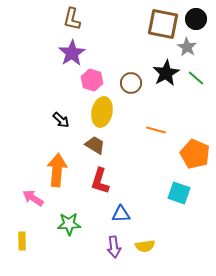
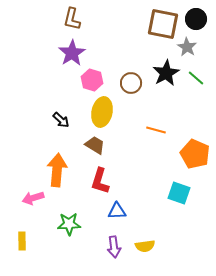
pink arrow: rotated 50 degrees counterclockwise
blue triangle: moved 4 px left, 3 px up
